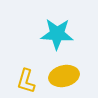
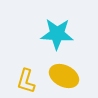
yellow ellipse: rotated 40 degrees clockwise
